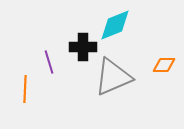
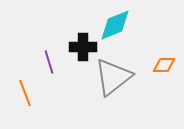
gray triangle: rotated 15 degrees counterclockwise
orange line: moved 4 px down; rotated 24 degrees counterclockwise
